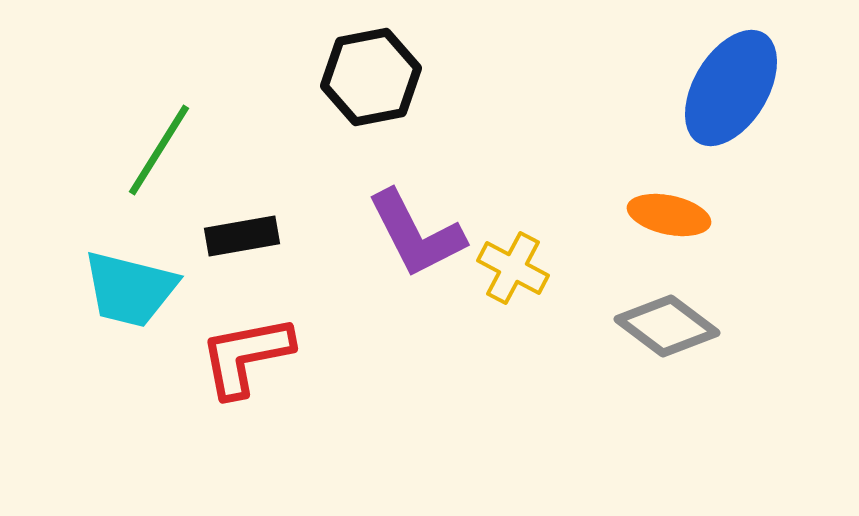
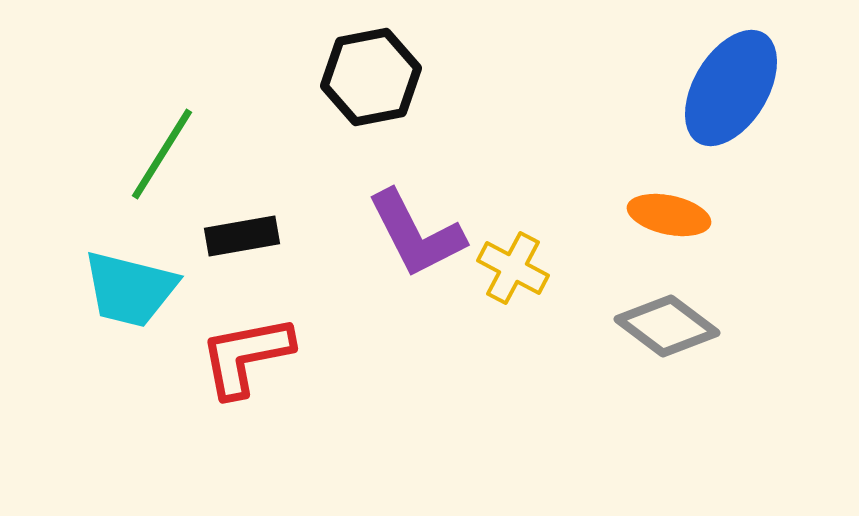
green line: moved 3 px right, 4 px down
